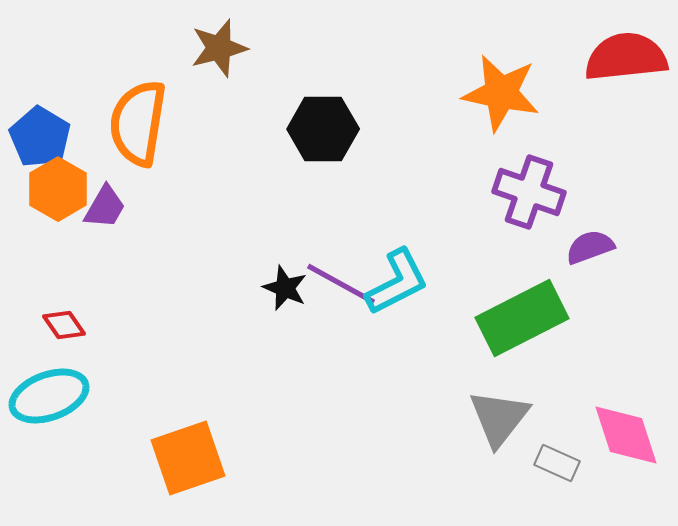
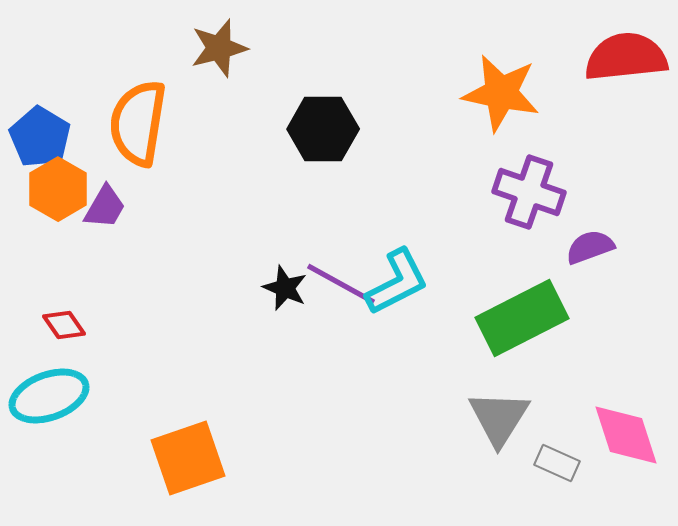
gray triangle: rotated 6 degrees counterclockwise
